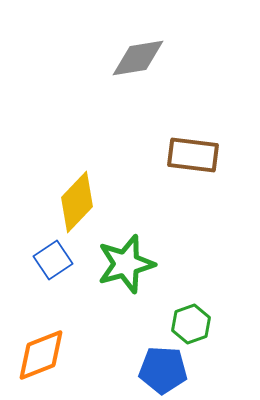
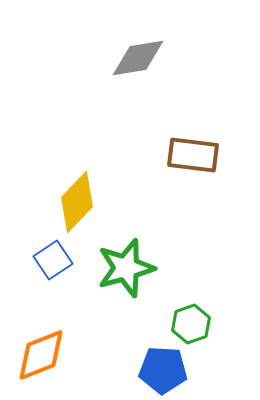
green star: moved 4 px down
